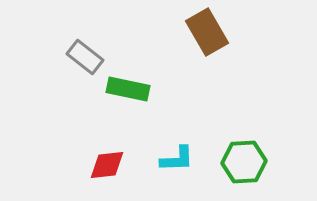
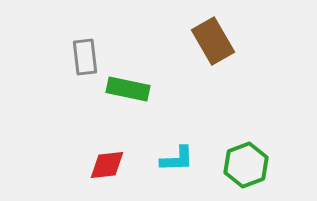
brown rectangle: moved 6 px right, 9 px down
gray rectangle: rotated 45 degrees clockwise
green hexagon: moved 2 px right, 3 px down; rotated 18 degrees counterclockwise
